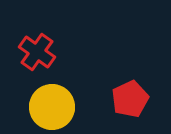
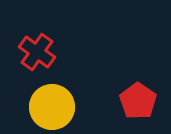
red pentagon: moved 8 px right, 2 px down; rotated 12 degrees counterclockwise
